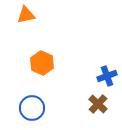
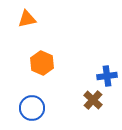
orange triangle: moved 1 px right, 4 px down
blue cross: rotated 12 degrees clockwise
brown cross: moved 5 px left, 4 px up
